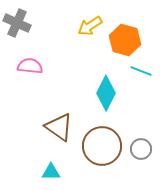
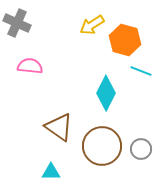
yellow arrow: moved 2 px right, 1 px up
